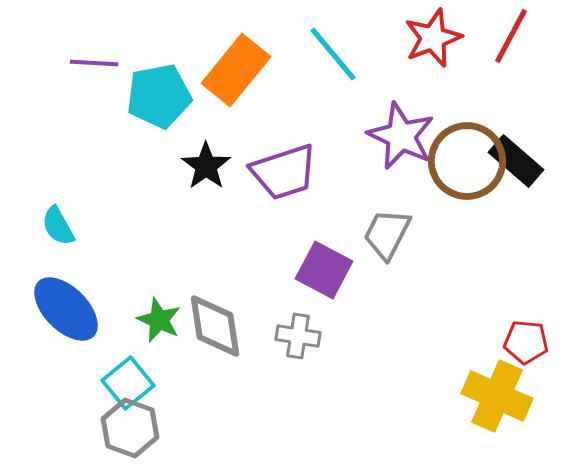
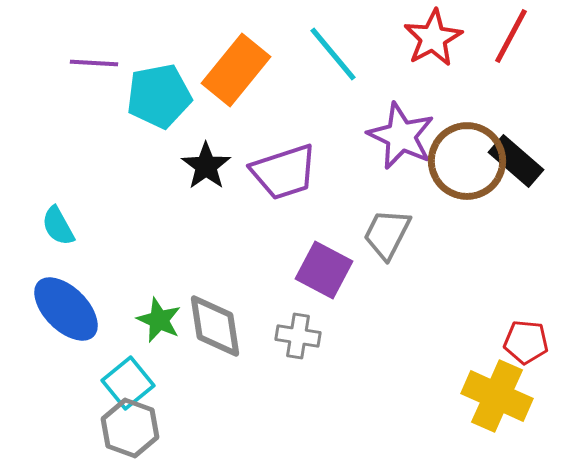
red star: rotated 8 degrees counterclockwise
